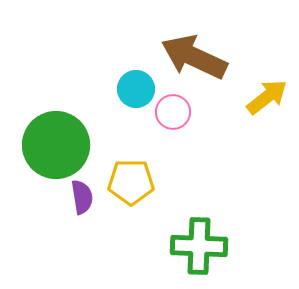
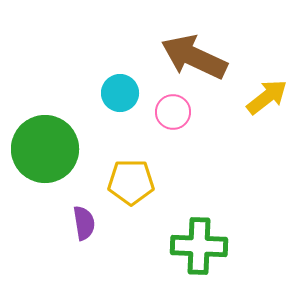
cyan circle: moved 16 px left, 4 px down
green circle: moved 11 px left, 4 px down
purple semicircle: moved 2 px right, 26 px down
